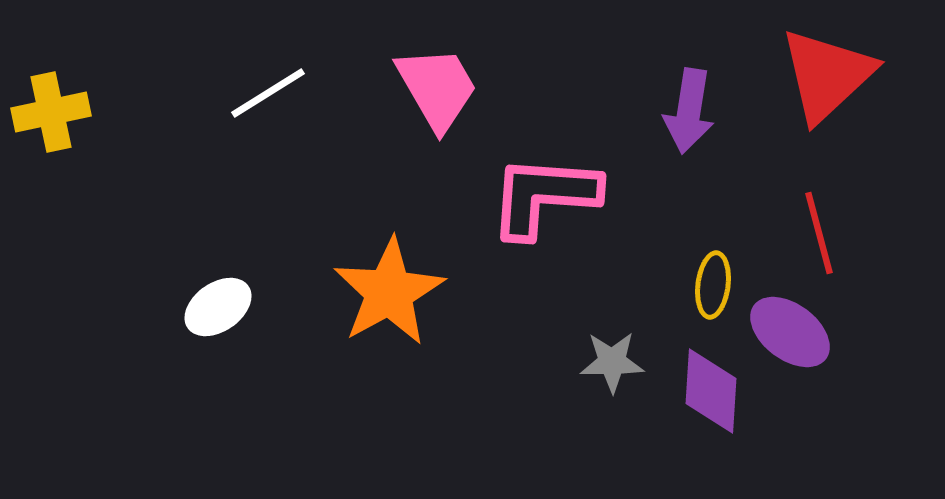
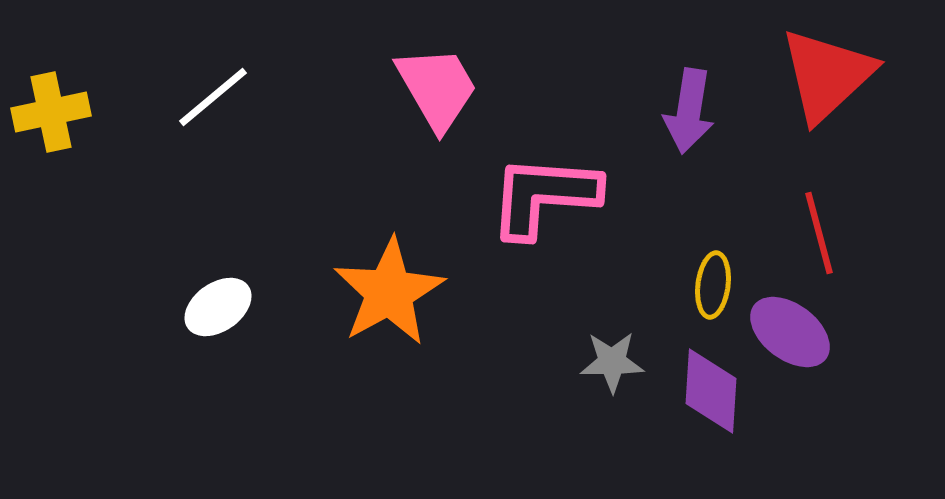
white line: moved 55 px left, 4 px down; rotated 8 degrees counterclockwise
